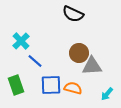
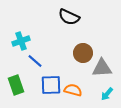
black semicircle: moved 4 px left, 3 px down
cyan cross: rotated 24 degrees clockwise
brown circle: moved 4 px right
gray triangle: moved 10 px right, 2 px down
orange semicircle: moved 2 px down
